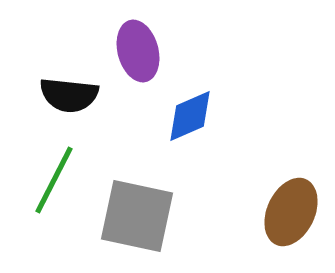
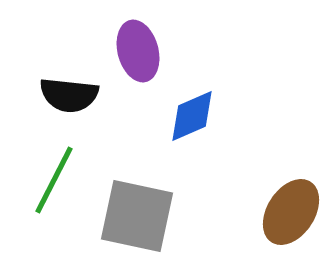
blue diamond: moved 2 px right
brown ellipse: rotated 8 degrees clockwise
